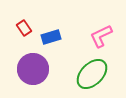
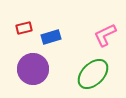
red rectangle: rotated 70 degrees counterclockwise
pink L-shape: moved 4 px right, 1 px up
green ellipse: moved 1 px right
